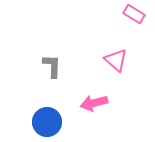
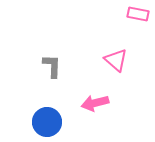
pink rectangle: moved 4 px right; rotated 20 degrees counterclockwise
pink arrow: moved 1 px right
